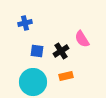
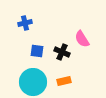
black cross: moved 1 px right, 1 px down; rotated 35 degrees counterclockwise
orange rectangle: moved 2 px left, 5 px down
